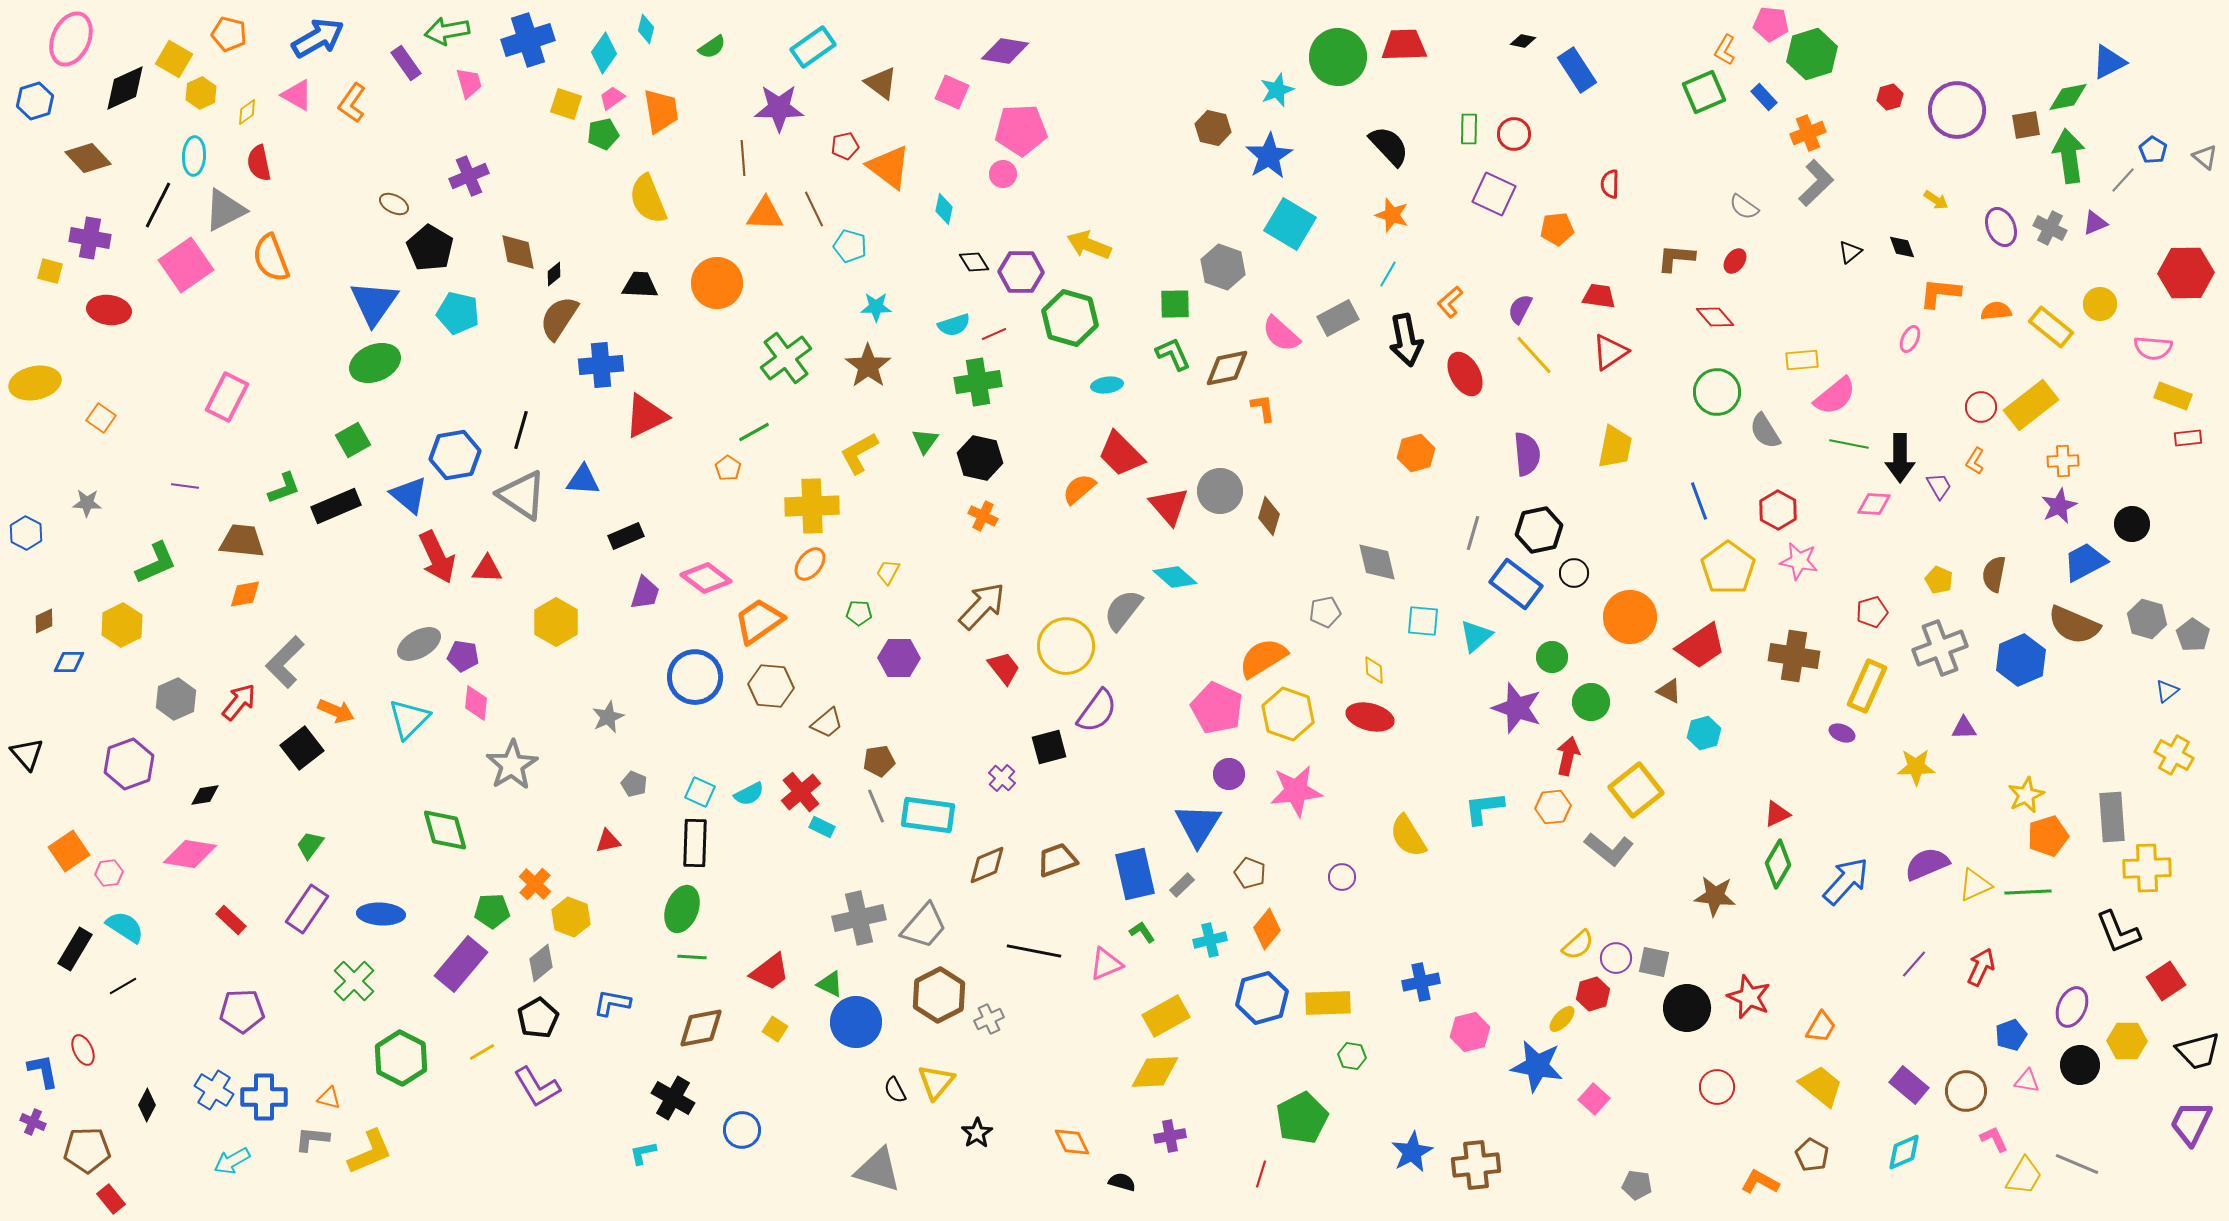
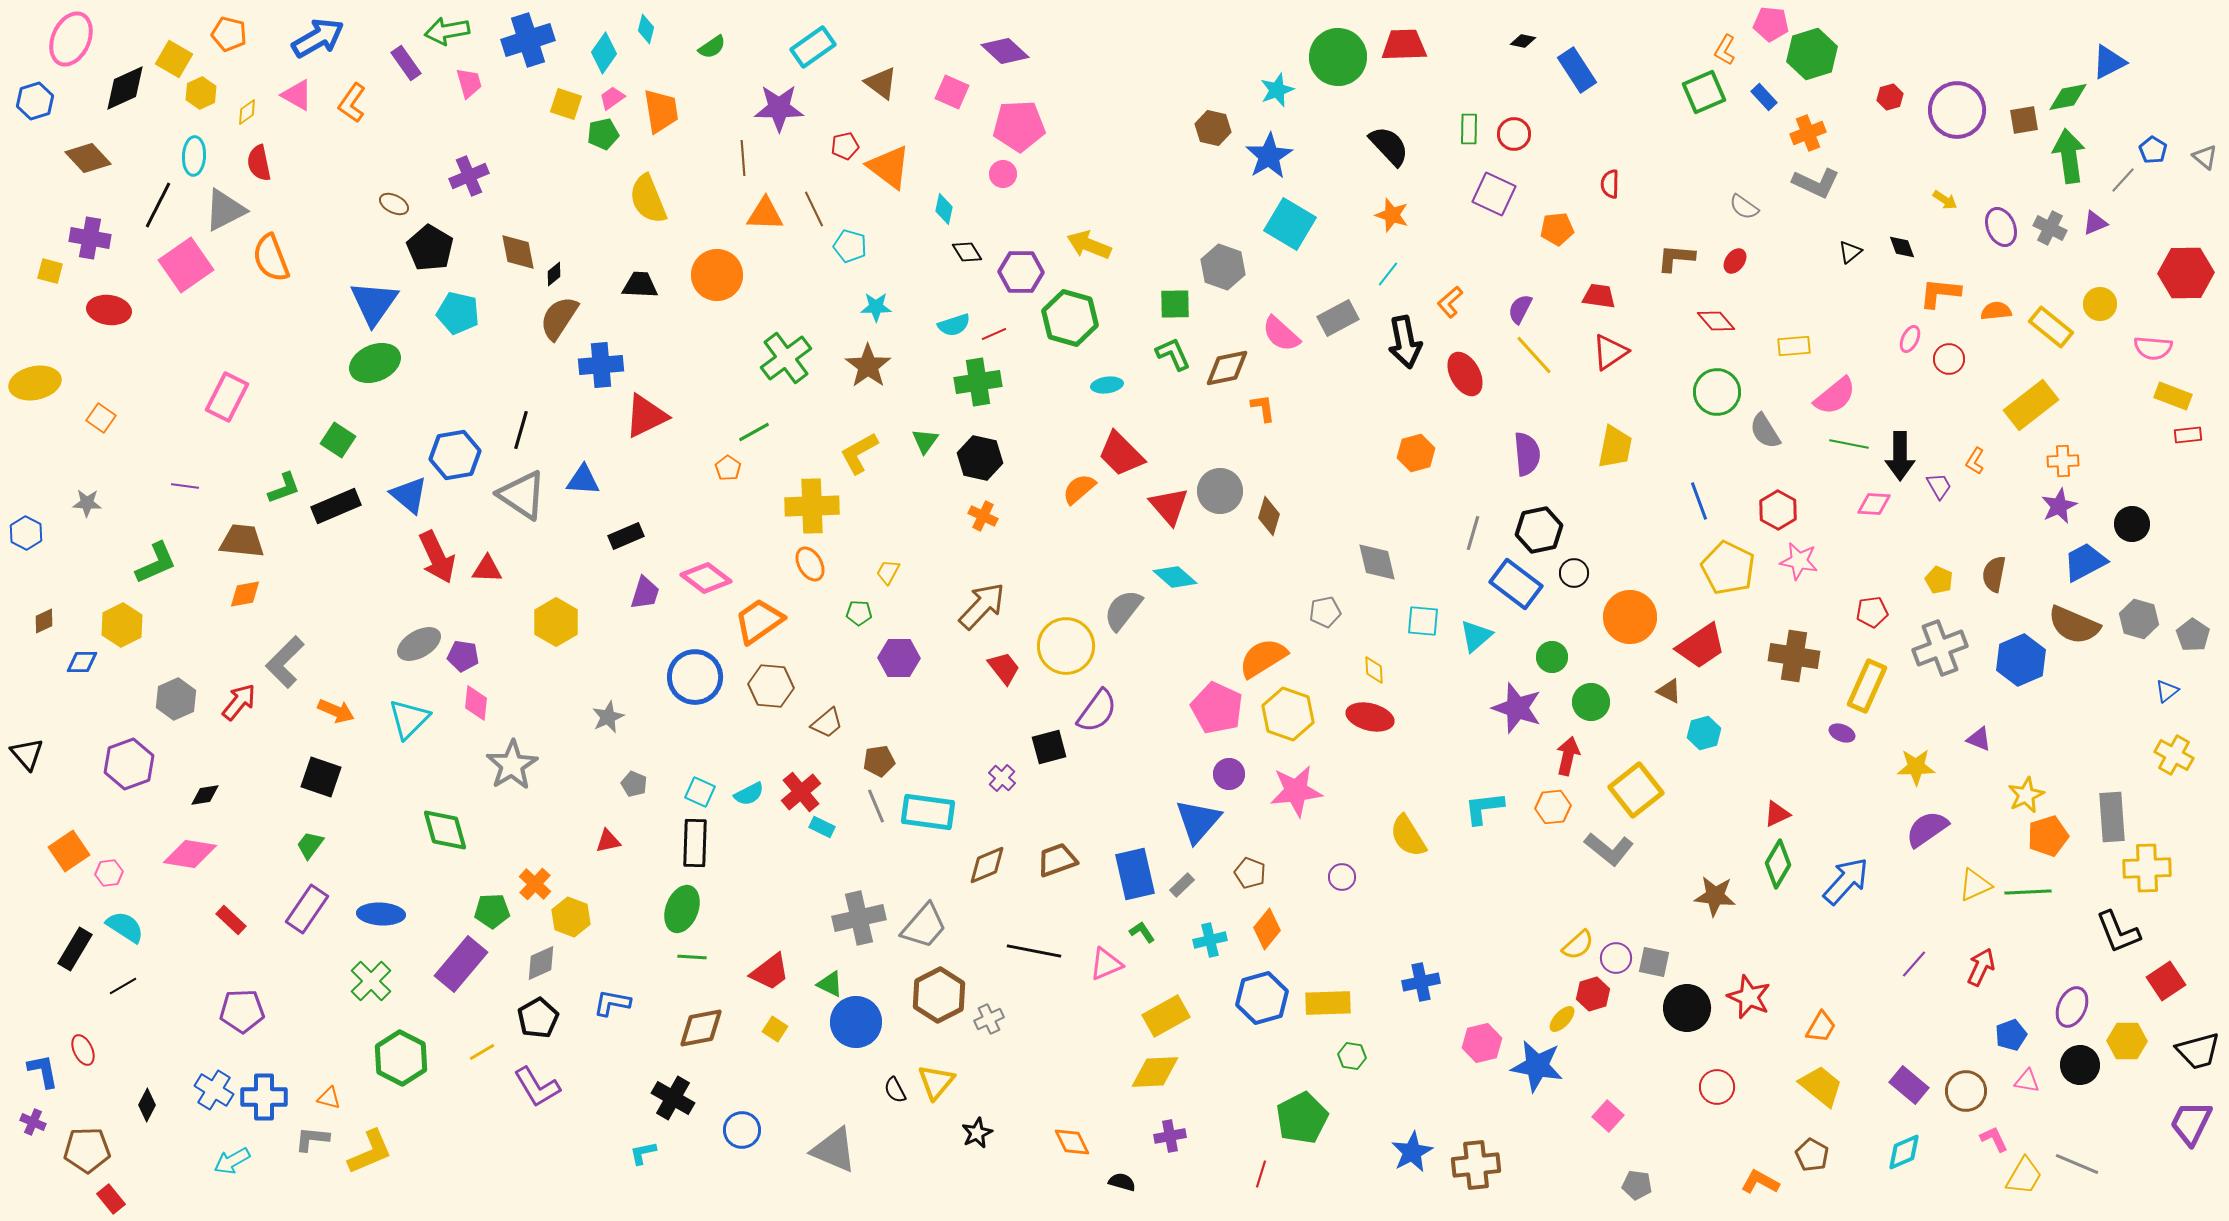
purple diamond at (1005, 51): rotated 33 degrees clockwise
brown square at (2026, 125): moved 2 px left, 5 px up
pink pentagon at (1021, 130): moved 2 px left, 4 px up
gray L-shape at (1816, 183): rotated 69 degrees clockwise
yellow arrow at (1936, 200): moved 9 px right
black diamond at (974, 262): moved 7 px left, 10 px up
cyan line at (1388, 274): rotated 8 degrees clockwise
orange circle at (717, 283): moved 8 px up
red diamond at (1715, 317): moved 1 px right, 4 px down
black arrow at (1406, 340): moved 1 px left, 2 px down
yellow rectangle at (1802, 360): moved 8 px left, 14 px up
red circle at (1981, 407): moved 32 px left, 48 px up
red rectangle at (2188, 438): moved 3 px up
green square at (353, 440): moved 15 px left; rotated 28 degrees counterclockwise
black arrow at (1900, 458): moved 2 px up
orange ellipse at (810, 564): rotated 68 degrees counterclockwise
yellow pentagon at (1728, 568): rotated 10 degrees counterclockwise
red pentagon at (1872, 612): rotated 8 degrees clockwise
gray hexagon at (2147, 619): moved 8 px left
blue diamond at (69, 662): moved 13 px right
purple triangle at (1964, 728): moved 15 px right, 11 px down; rotated 24 degrees clockwise
black square at (302, 748): moved 19 px right, 29 px down; rotated 33 degrees counterclockwise
cyan rectangle at (928, 815): moved 3 px up
blue triangle at (1198, 825): moved 4 px up; rotated 9 degrees clockwise
purple semicircle at (1927, 864): moved 35 px up; rotated 12 degrees counterclockwise
gray diamond at (541, 963): rotated 15 degrees clockwise
green cross at (354, 981): moved 17 px right
pink hexagon at (1470, 1032): moved 12 px right, 11 px down
pink square at (1594, 1099): moved 14 px right, 17 px down
black star at (977, 1133): rotated 8 degrees clockwise
gray triangle at (878, 1170): moved 44 px left, 20 px up; rotated 6 degrees clockwise
